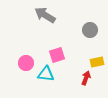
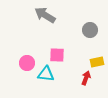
pink square: rotated 21 degrees clockwise
pink circle: moved 1 px right
